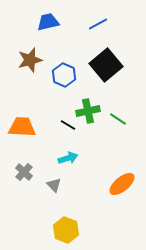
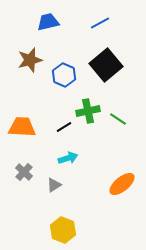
blue line: moved 2 px right, 1 px up
black line: moved 4 px left, 2 px down; rotated 63 degrees counterclockwise
gray triangle: rotated 42 degrees clockwise
yellow hexagon: moved 3 px left
